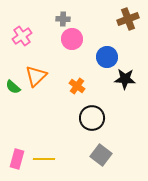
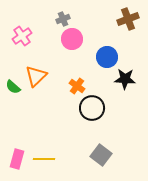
gray cross: rotated 24 degrees counterclockwise
black circle: moved 10 px up
